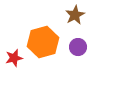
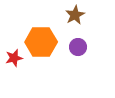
orange hexagon: moved 2 px left; rotated 16 degrees clockwise
